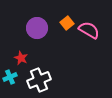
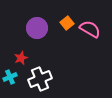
pink semicircle: moved 1 px right, 1 px up
red star: rotated 24 degrees clockwise
white cross: moved 1 px right, 1 px up
